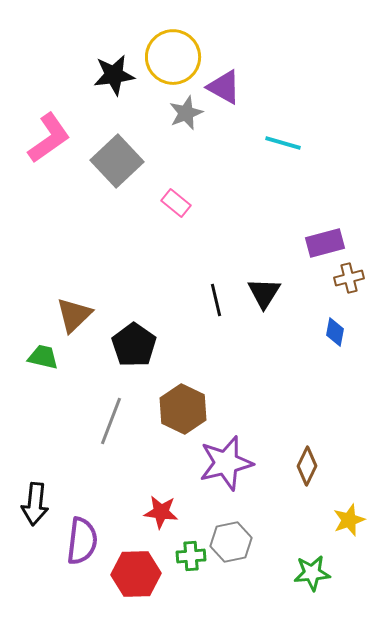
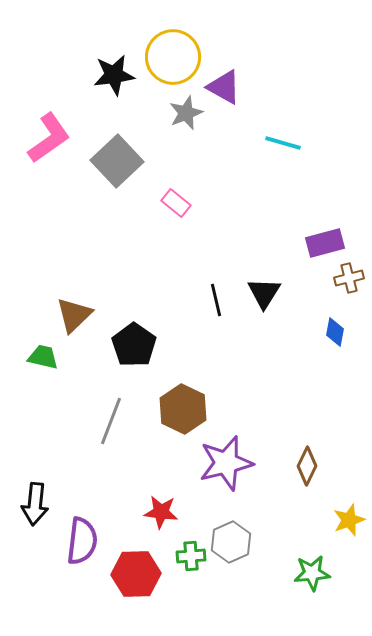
gray hexagon: rotated 12 degrees counterclockwise
